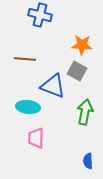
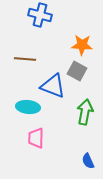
blue semicircle: rotated 21 degrees counterclockwise
